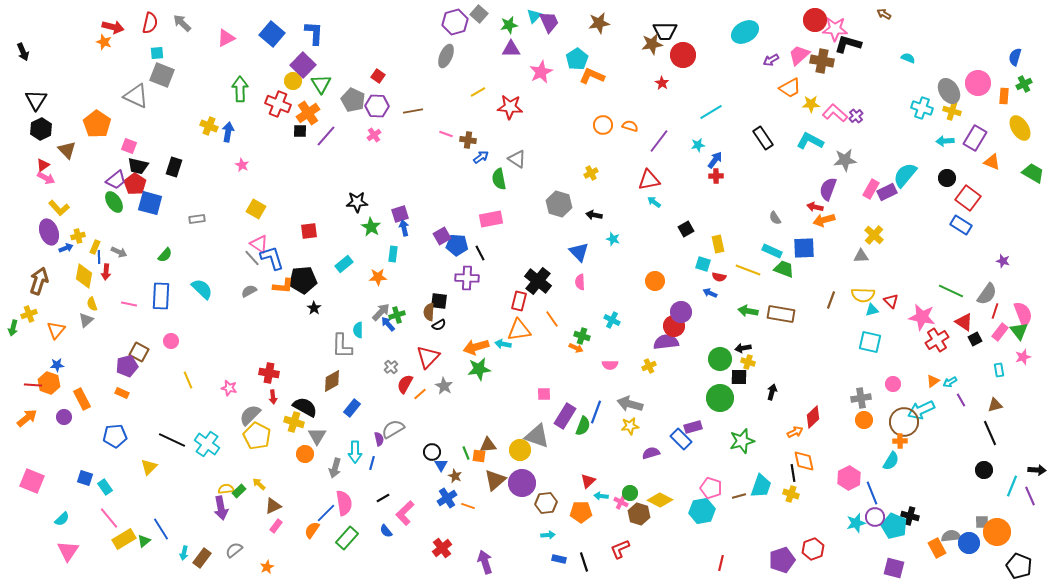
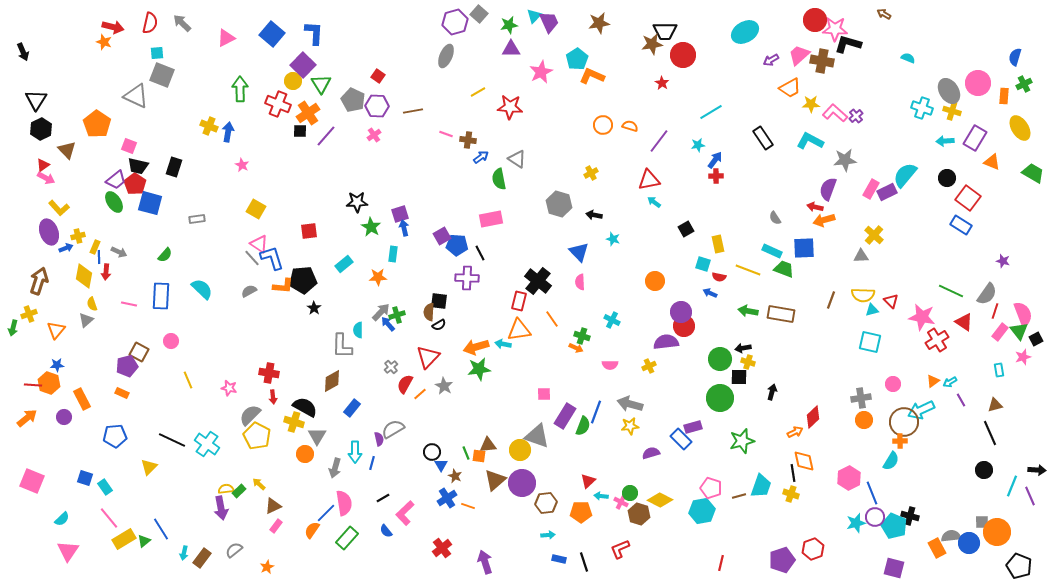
red circle at (674, 326): moved 10 px right
black square at (975, 339): moved 61 px right
